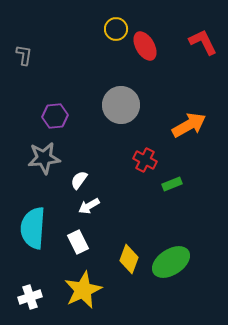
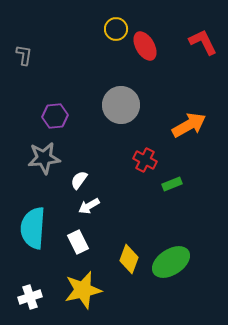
yellow star: rotated 12 degrees clockwise
